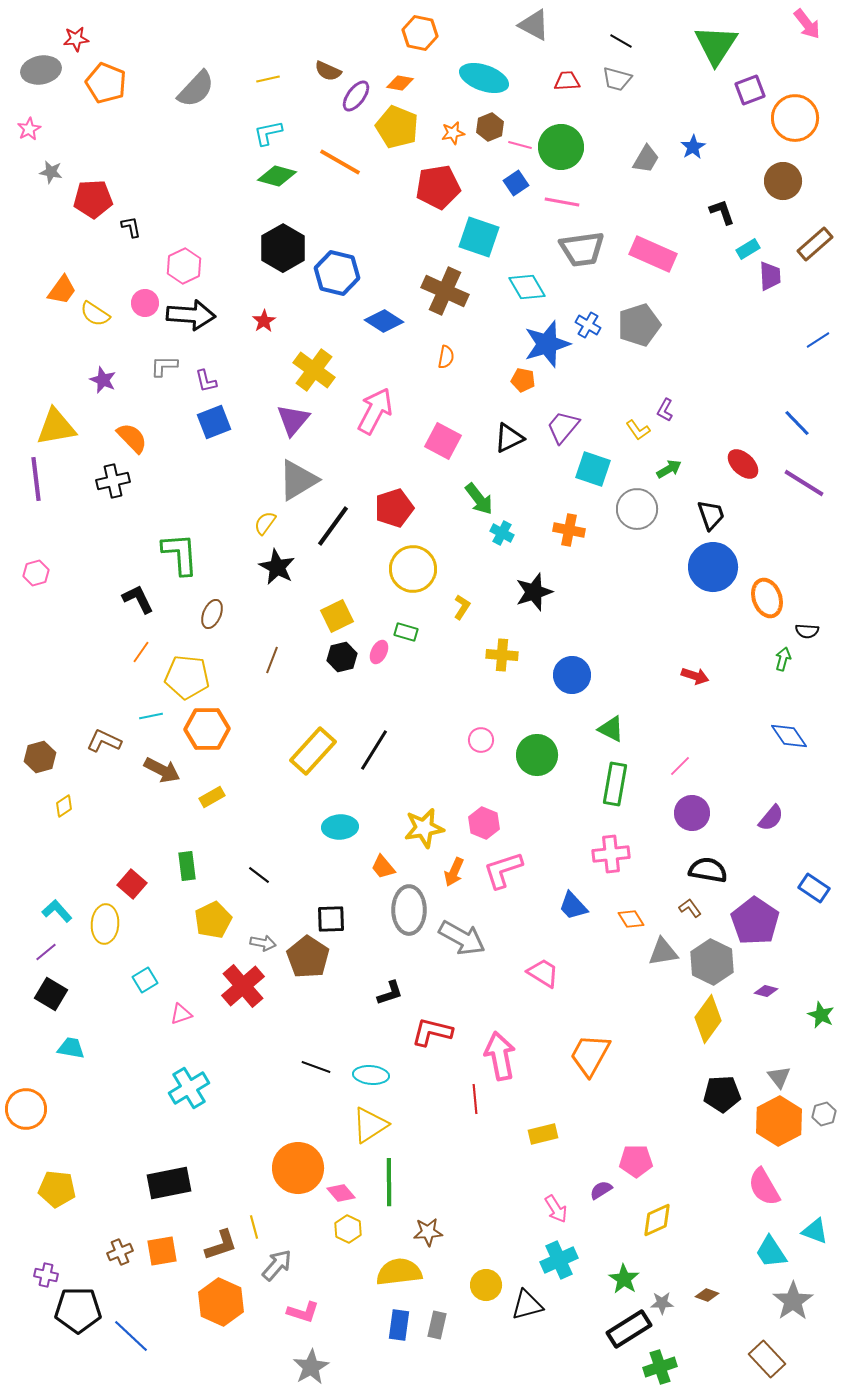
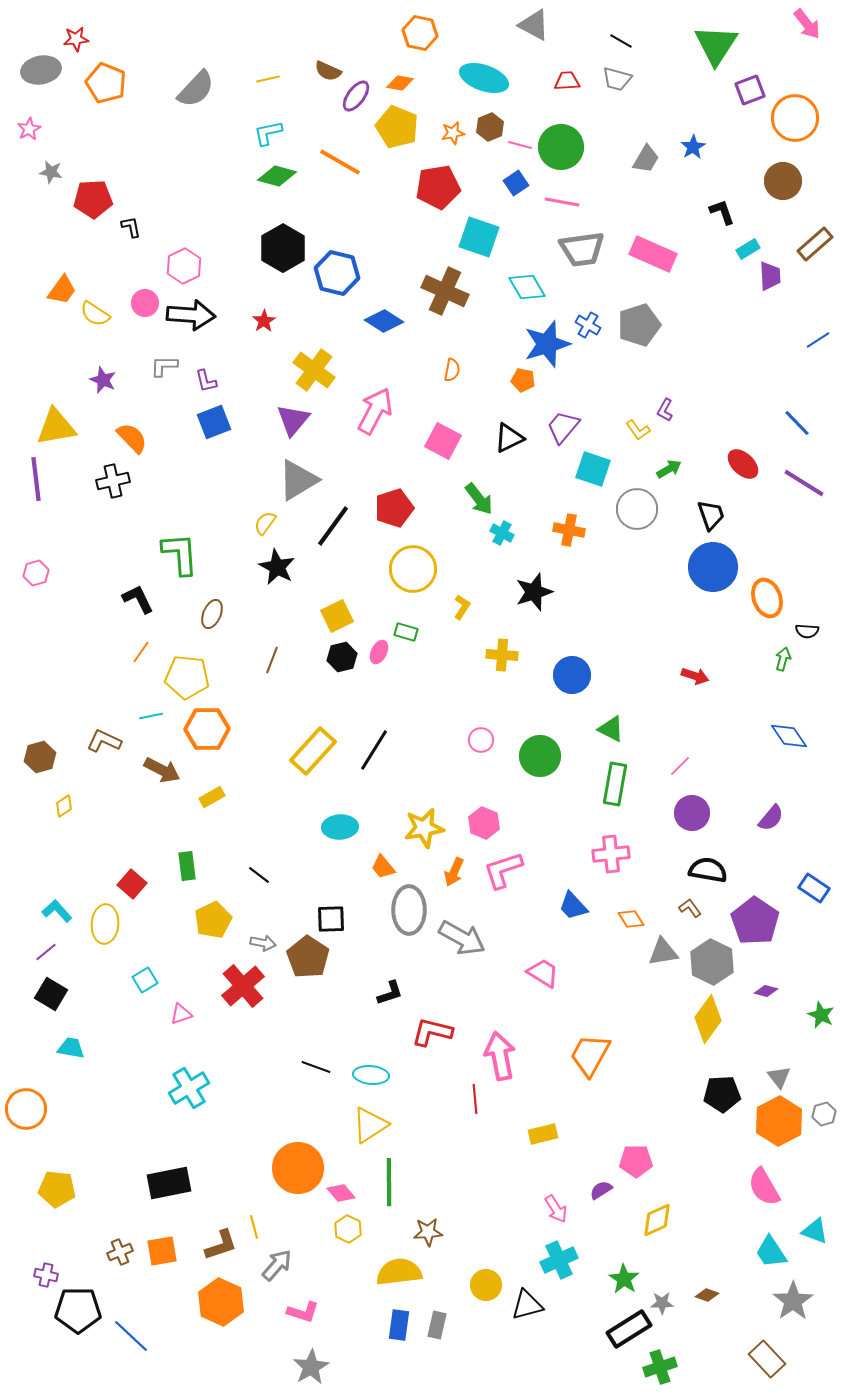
orange semicircle at (446, 357): moved 6 px right, 13 px down
green circle at (537, 755): moved 3 px right, 1 px down
